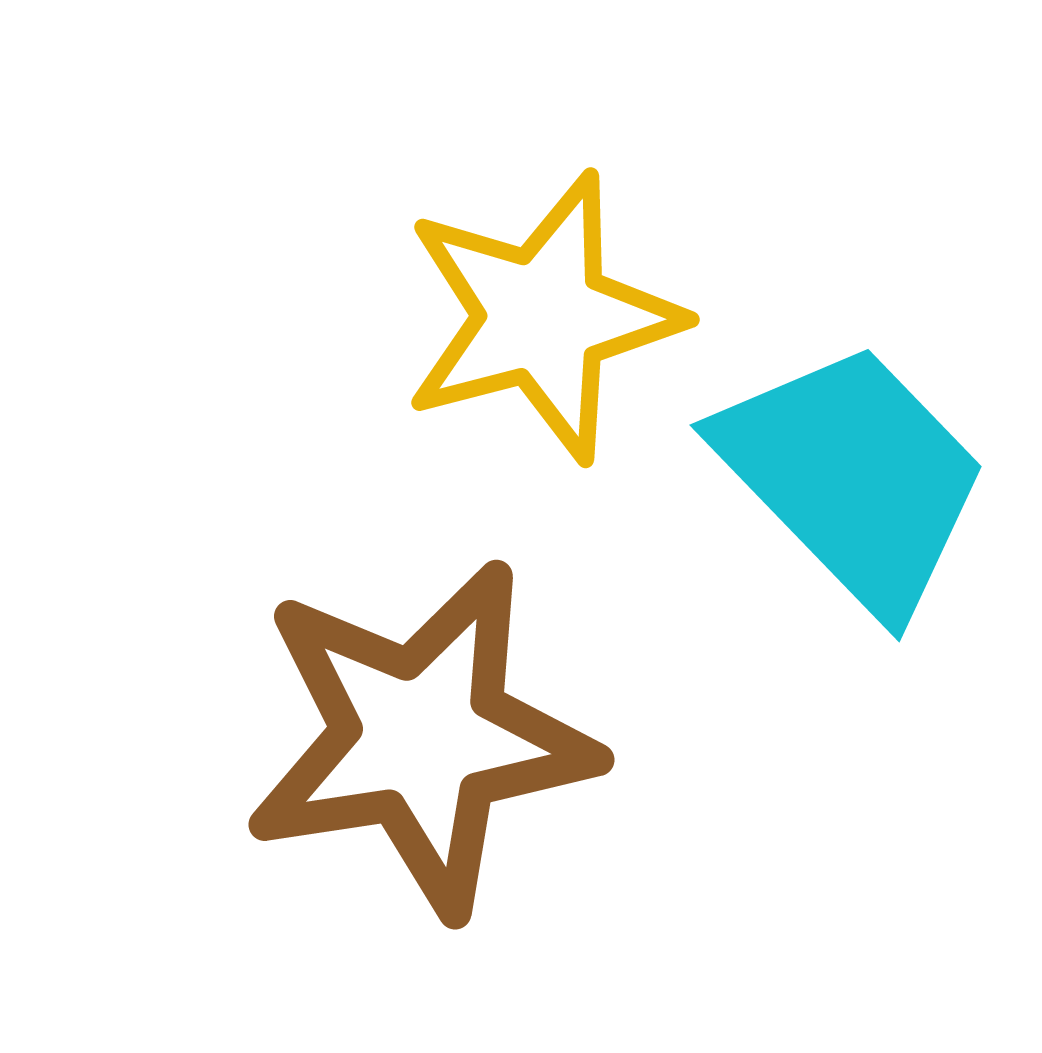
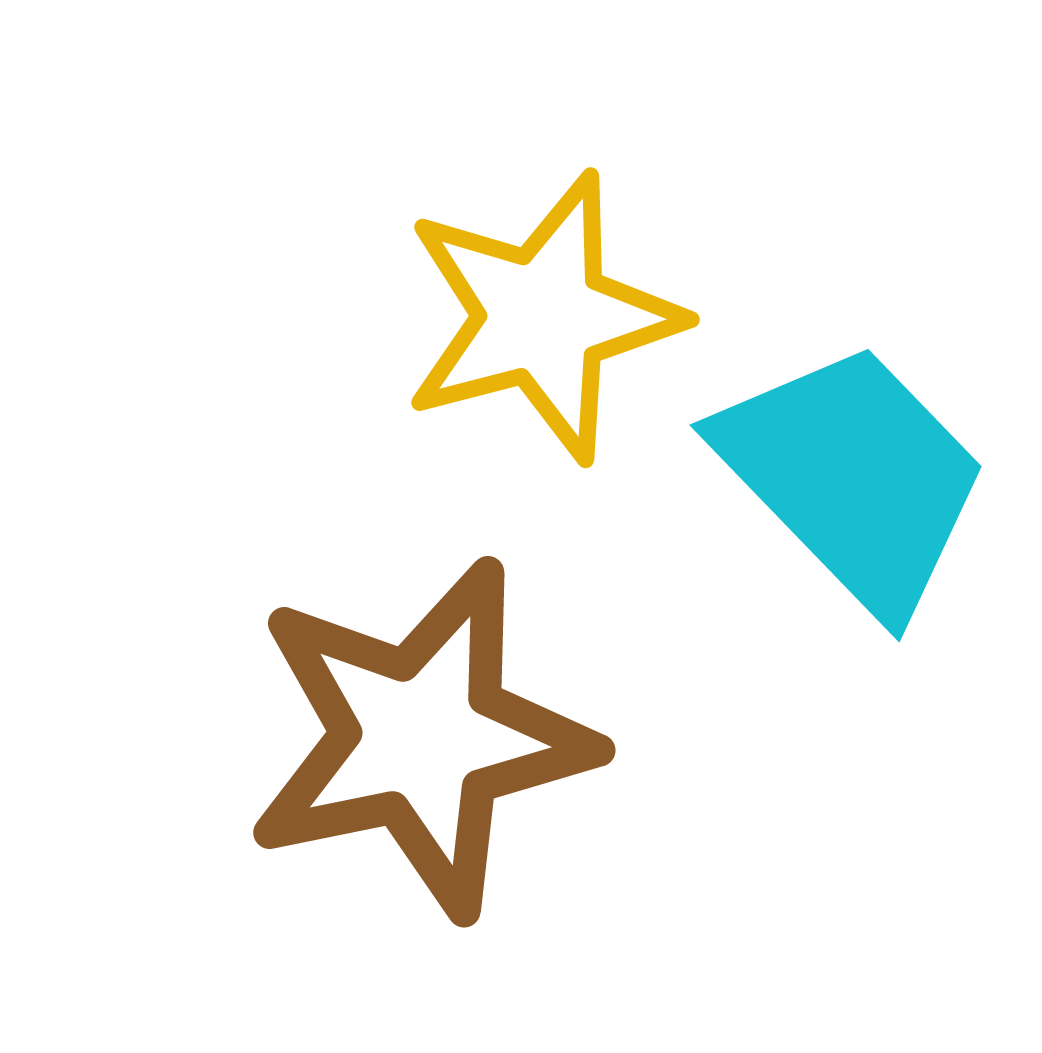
brown star: rotated 3 degrees counterclockwise
